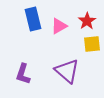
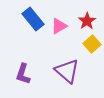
blue rectangle: rotated 25 degrees counterclockwise
yellow square: rotated 36 degrees counterclockwise
